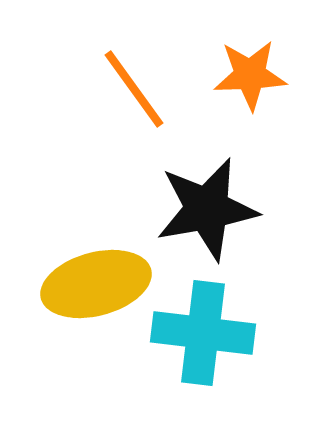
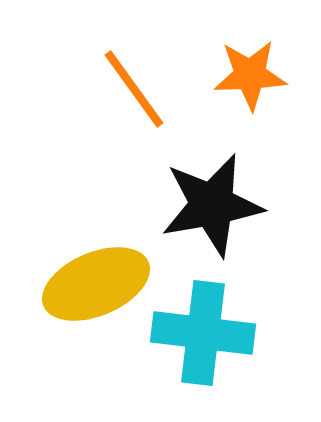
black star: moved 5 px right, 4 px up
yellow ellipse: rotated 8 degrees counterclockwise
